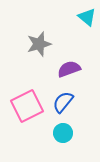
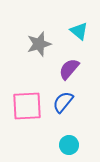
cyan triangle: moved 8 px left, 14 px down
purple semicircle: rotated 30 degrees counterclockwise
pink square: rotated 24 degrees clockwise
cyan circle: moved 6 px right, 12 px down
